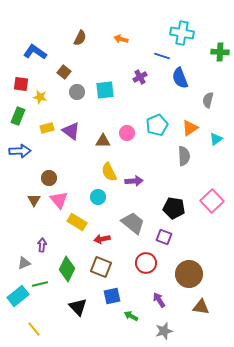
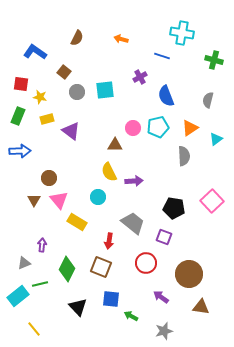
brown semicircle at (80, 38): moved 3 px left
green cross at (220, 52): moved 6 px left, 8 px down; rotated 12 degrees clockwise
blue semicircle at (180, 78): moved 14 px left, 18 px down
cyan pentagon at (157, 125): moved 1 px right, 2 px down; rotated 10 degrees clockwise
yellow rectangle at (47, 128): moved 9 px up
pink circle at (127, 133): moved 6 px right, 5 px up
brown triangle at (103, 141): moved 12 px right, 4 px down
red arrow at (102, 239): moved 7 px right, 2 px down; rotated 70 degrees counterclockwise
blue square at (112, 296): moved 1 px left, 3 px down; rotated 18 degrees clockwise
purple arrow at (159, 300): moved 2 px right, 3 px up; rotated 21 degrees counterclockwise
